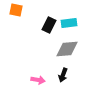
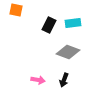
cyan rectangle: moved 4 px right
gray diamond: moved 1 px right, 3 px down; rotated 25 degrees clockwise
black arrow: moved 1 px right, 5 px down
